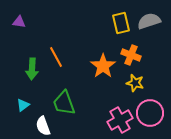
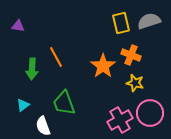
purple triangle: moved 1 px left, 4 px down
